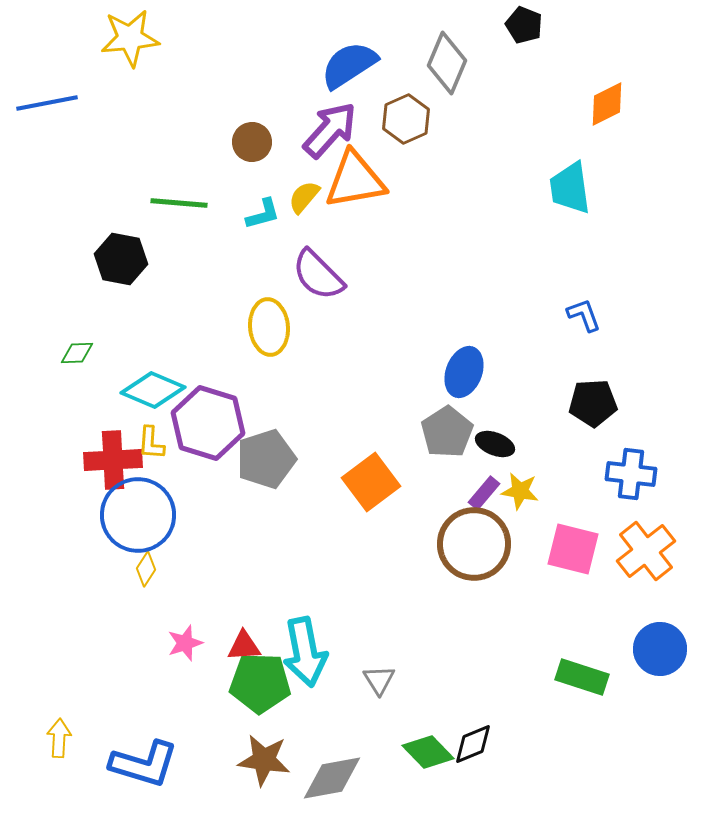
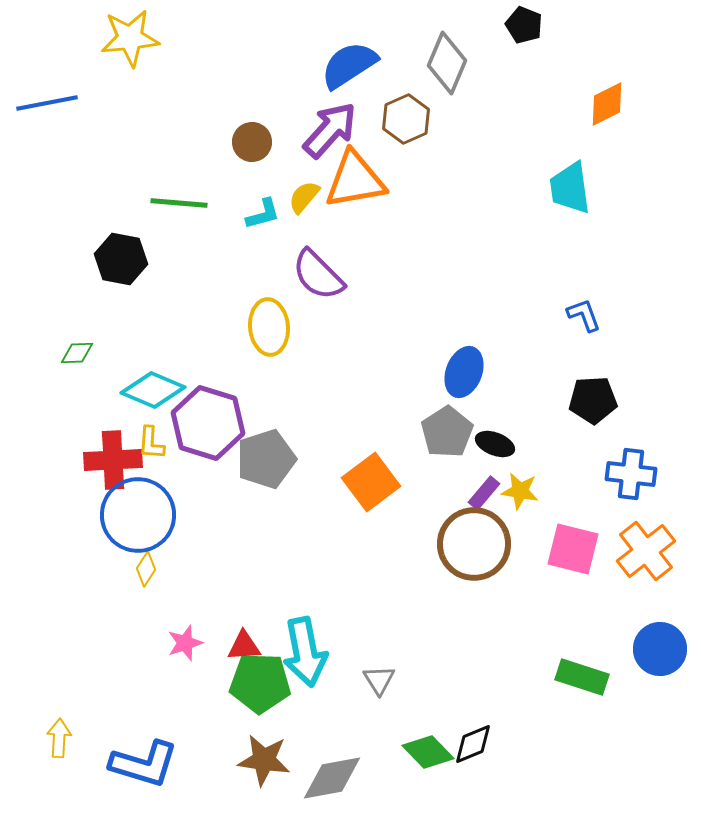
black pentagon at (593, 403): moved 3 px up
